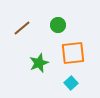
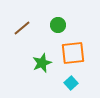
green star: moved 3 px right
